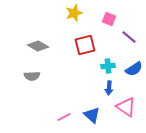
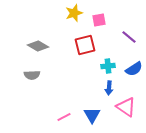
pink square: moved 10 px left, 1 px down; rotated 32 degrees counterclockwise
gray semicircle: moved 1 px up
blue triangle: rotated 18 degrees clockwise
